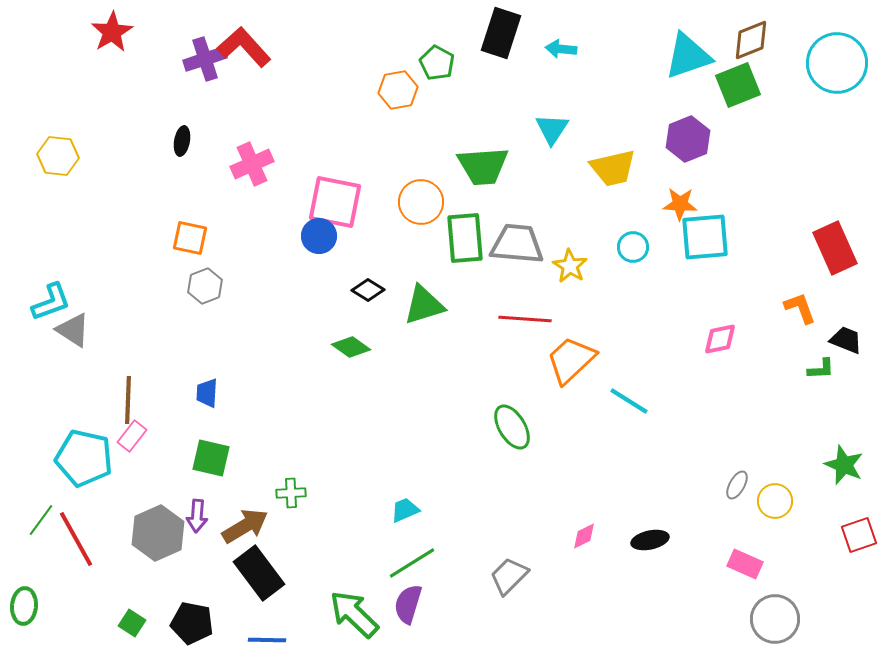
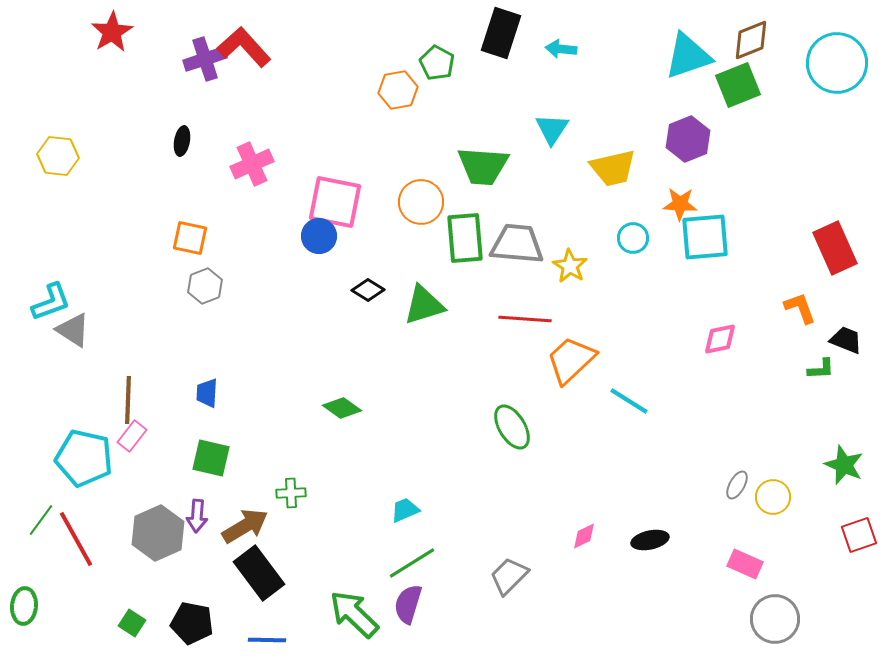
green trapezoid at (483, 166): rotated 8 degrees clockwise
cyan circle at (633, 247): moved 9 px up
green diamond at (351, 347): moved 9 px left, 61 px down
yellow circle at (775, 501): moved 2 px left, 4 px up
